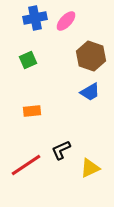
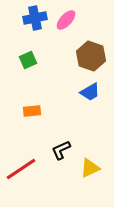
pink ellipse: moved 1 px up
red line: moved 5 px left, 4 px down
